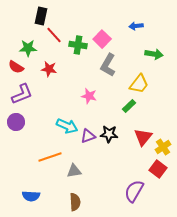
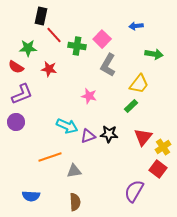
green cross: moved 1 px left, 1 px down
green rectangle: moved 2 px right
